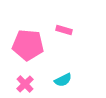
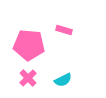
pink pentagon: moved 1 px right
pink cross: moved 3 px right, 6 px up
